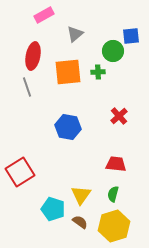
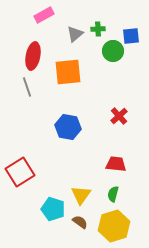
green cross: moved 43 px up
